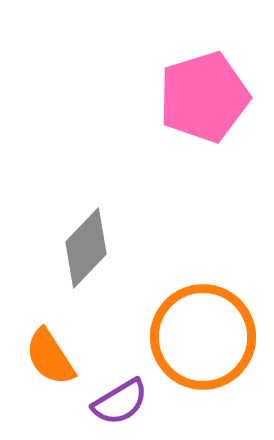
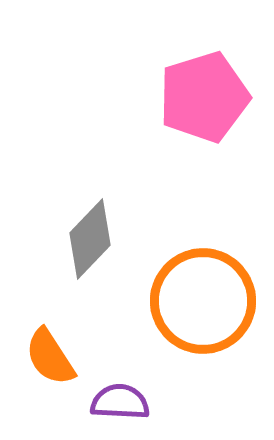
gray diamond: moved 4 px right, 9 px up
orange circle: moved 36 px up
purple semicircle: rotated 146 degrees counterclockwise
